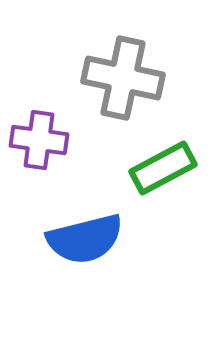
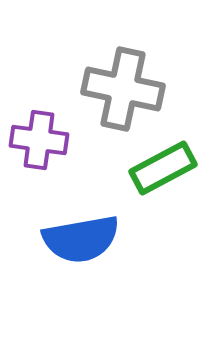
gray cross: moved 11 px down
blue semicircle: moved 4 px left; rotated 4 degrees clockwise
